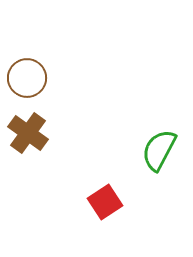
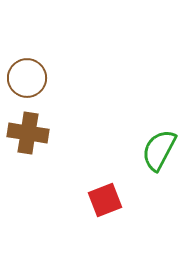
brown cross: rotated 27 degrees counterclockwise
red square: moved 2 px up; rotated 12 degrees clockwise
